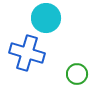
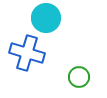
green circle: moved 2 px right, 3 px down
